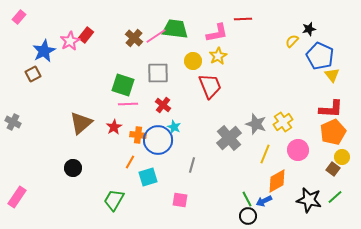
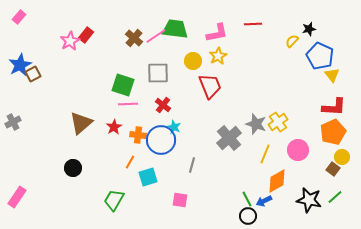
red line at (243, 19): moved 10 px right, 5 px down
blue star at (44, 51): moved 24 px left, 14 px down
red L-shape at (331, 109): moved 3 px right, 2 px up
gray cross at (13, 122): rotated 35 degrees clockwise
yellow cross at (283, 122): moved 5 px left
blue circle at (158, 140): moved 3 px right
